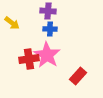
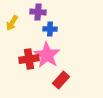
purple cross: moved 10 px left, 1 px down
yellow arrow: rotated 84 degrees clockwise
red rectangle: moved 17 px left, 4 px down
